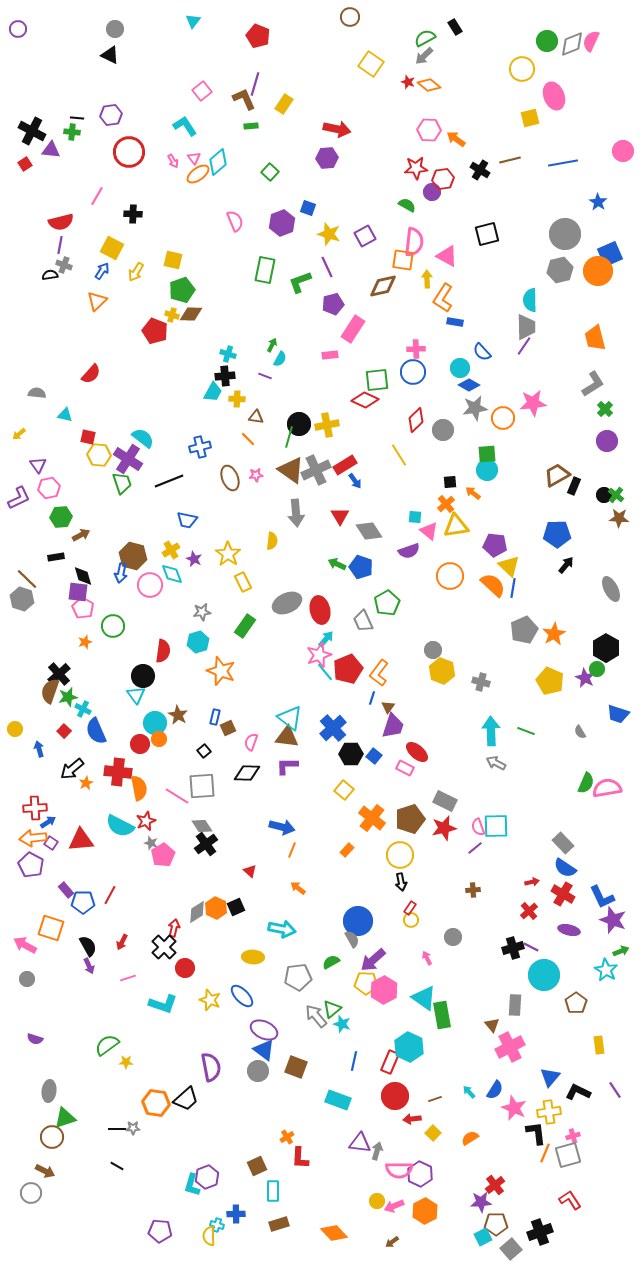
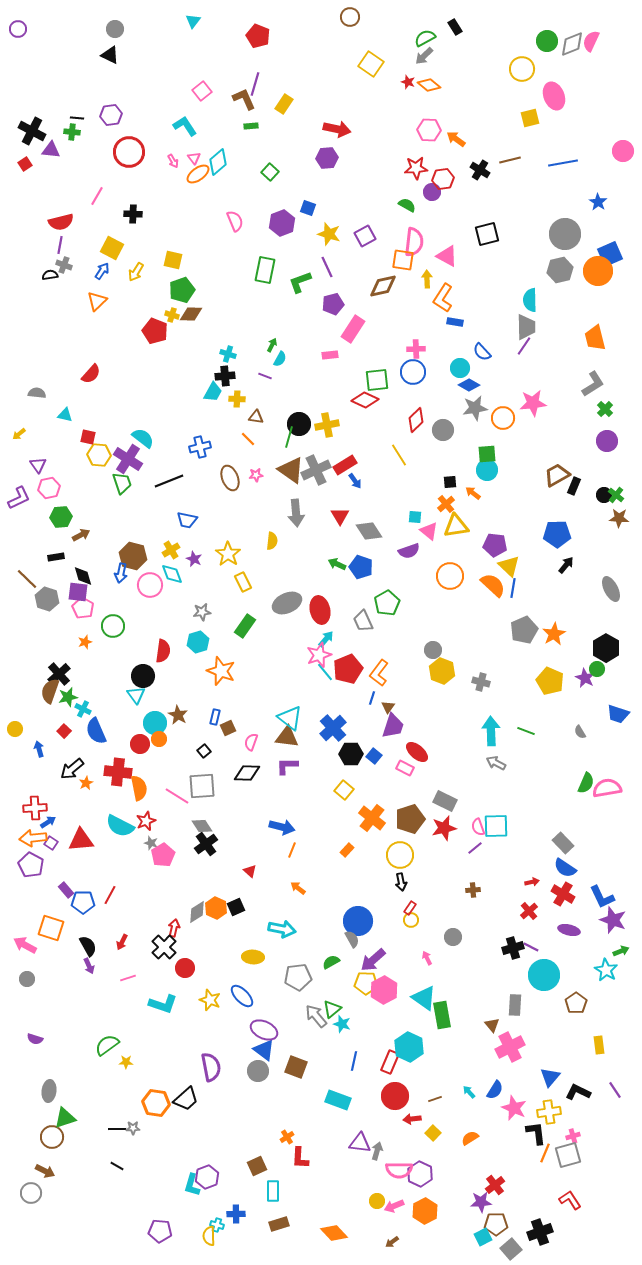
gray hexagon at (22, 599): moved 25 px right
